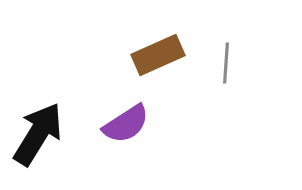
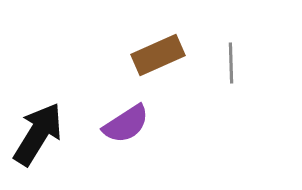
gray line: moved 5 px right; rotated 6 degrees counterclockwise
